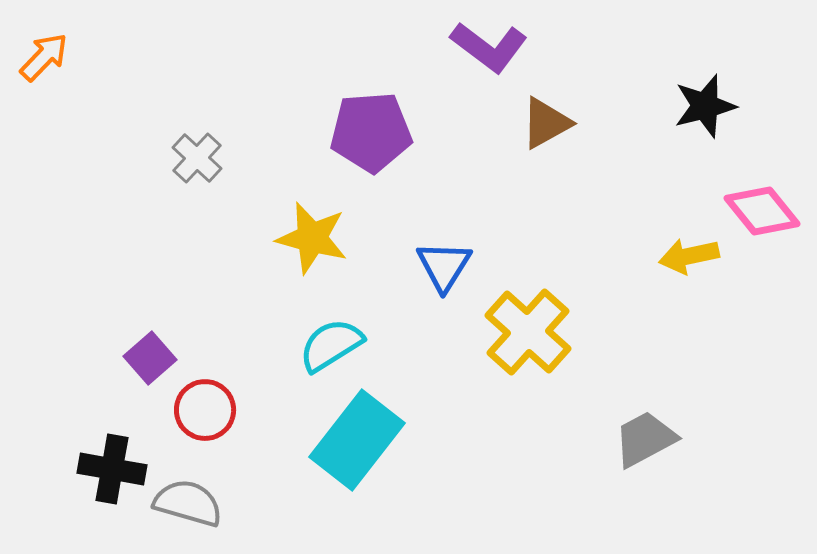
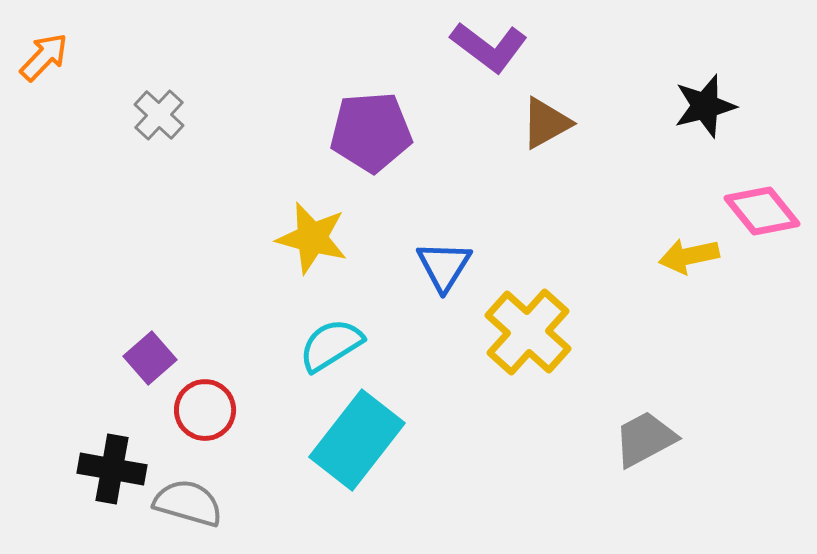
gray cross: moved 38 px left, 43 px up
